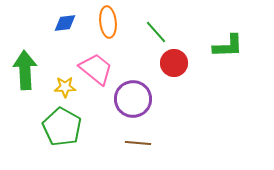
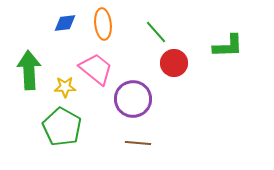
orange ellipse: moved 5 px left, 2 px down
green arrow: moved 4 px right
